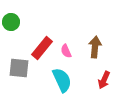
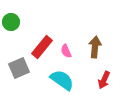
red rectangle: moved 1 px up
gray square: rotated 30 degrees counterclockwise
cyan semicircle: rotated 30 degrees counterclockwise
